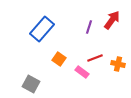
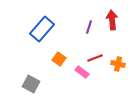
red arrow: rotated 42 degrees counterclockwise
